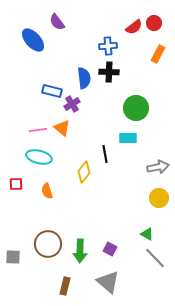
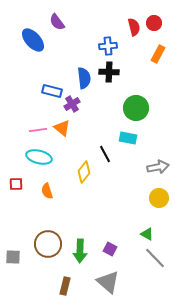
red semicircle: rotated 66 degrees counterclockwise
cyan rectangle: rotated 12 degrees clockwise
black line: rotated 18 degrees counterclockwise
